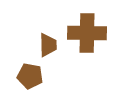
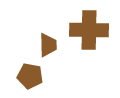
brown cross: moved 2 px right, 3 px up
